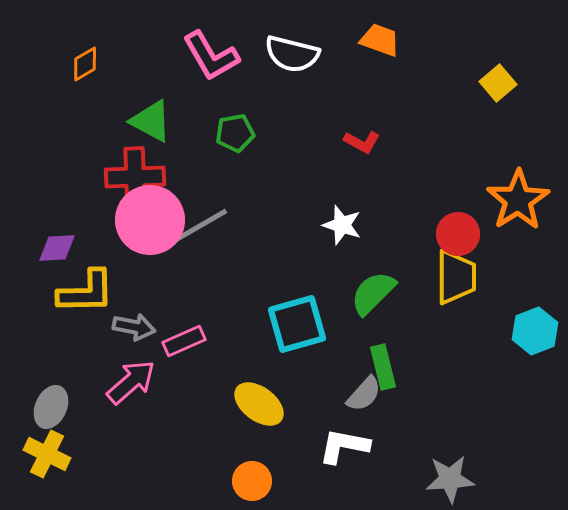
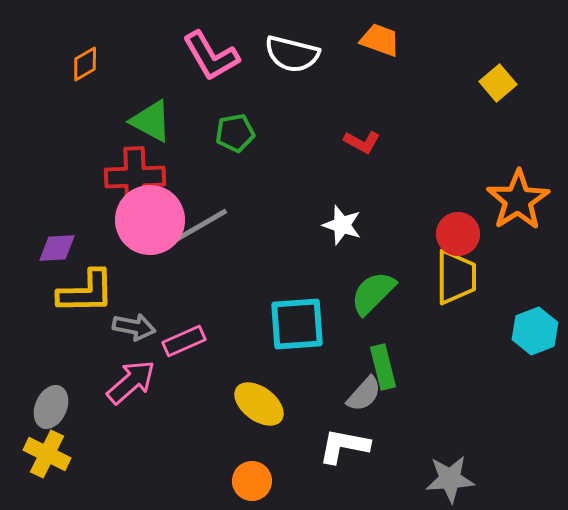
cyan square: rotated 12 degrees clockwise
